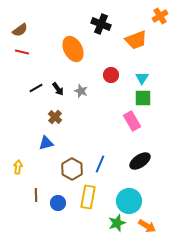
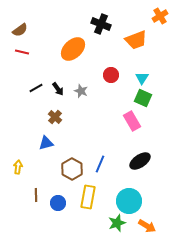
orange ellipse: rotated 75 degrees clockwise
green square: rotated 24 degrees clockwise
